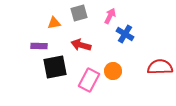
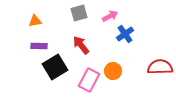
pink arrow: rotated 35 degrees clockwise
orange triangle: moved 19 px left, 2 px up
blue cross: rotated 24 degrees clockwise
red arrow: rotated 36 degrees clockwise
black square: rotated 20 degrees counterclockwise
